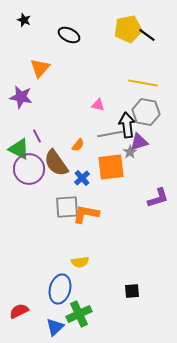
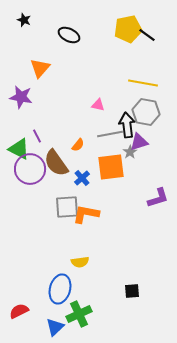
purple circle: moved 1 px right
